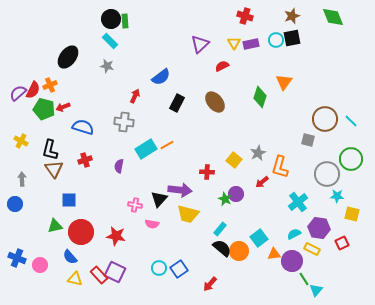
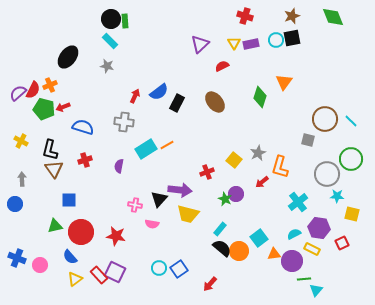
blue semicircle at (161, 77): moved 2 px left, 15 px down
red cross at (207, 172): rotated 24 degrees counterclockwise
yellow triangle at (75, 279): rotated 49 degrees counterclockwise
green line at (304, 279): rotated 64 degrees counterclockwise
